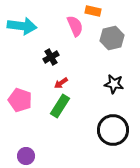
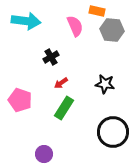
orange rectangle: moved 4 px right
cyan arrow: moved 4 px right, 5 px up
gray hexagon: moved 8 px up; rotated 20 degrees clockwise
black star: moved 9 px left
green rectangle: moved 4 px right, 2 px down
black circle: moved 2 px down
purple circle: moved 18 px right, 2 px up
